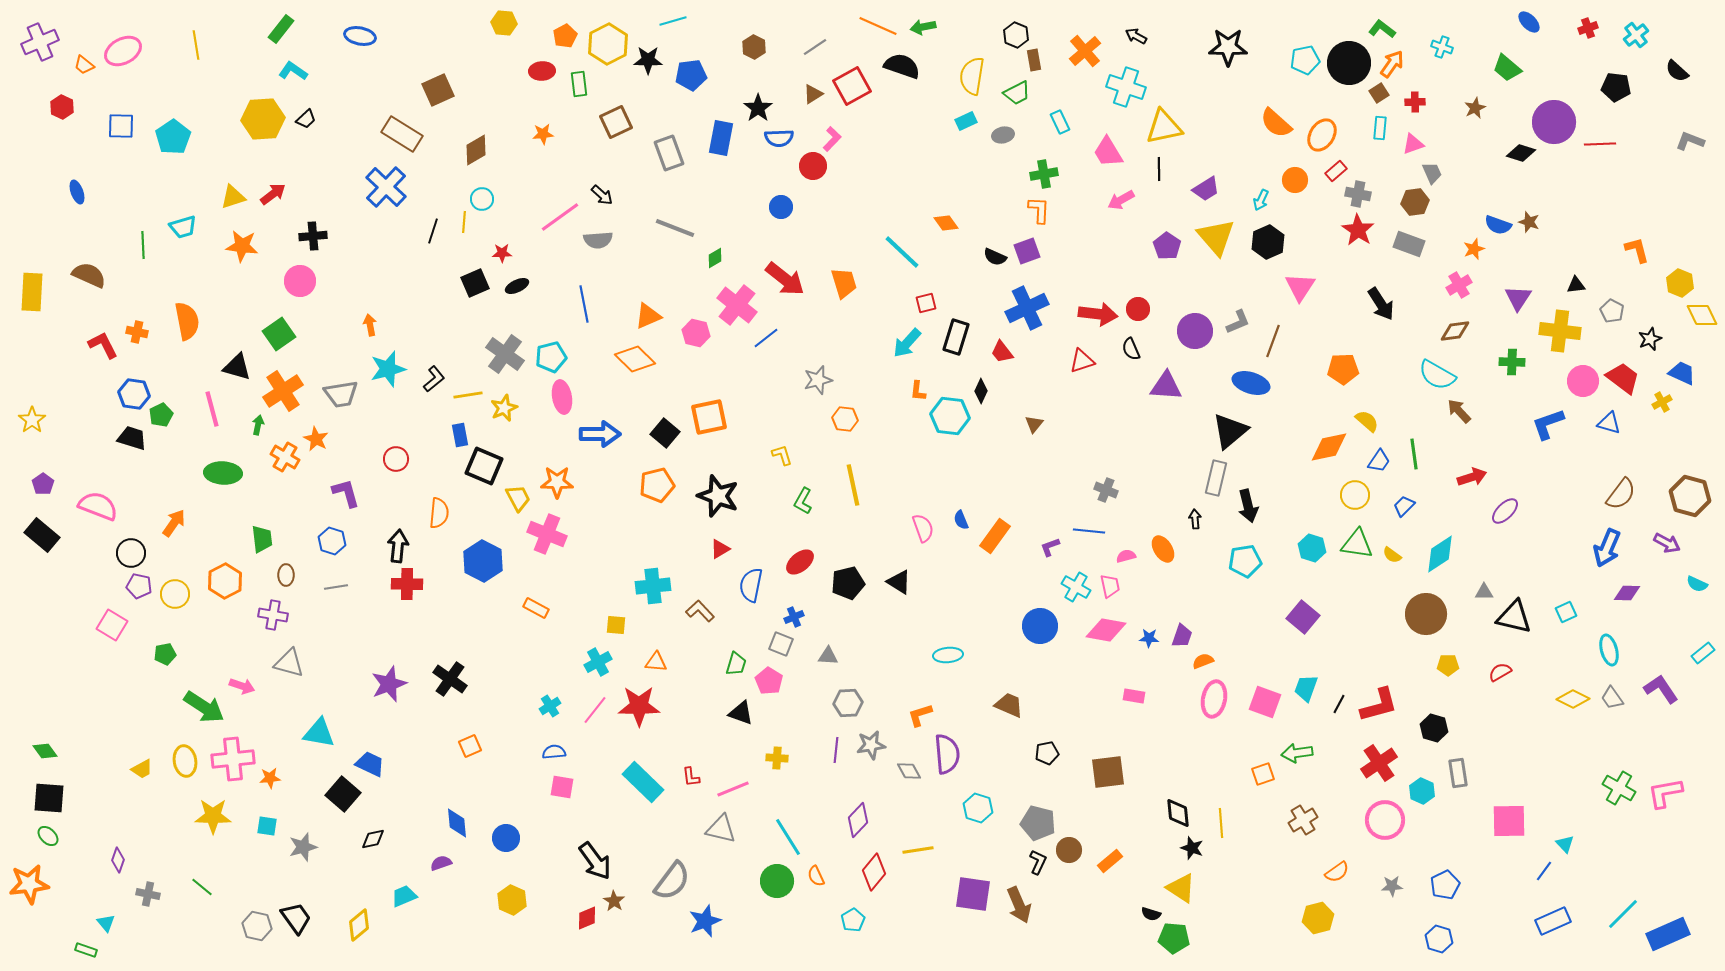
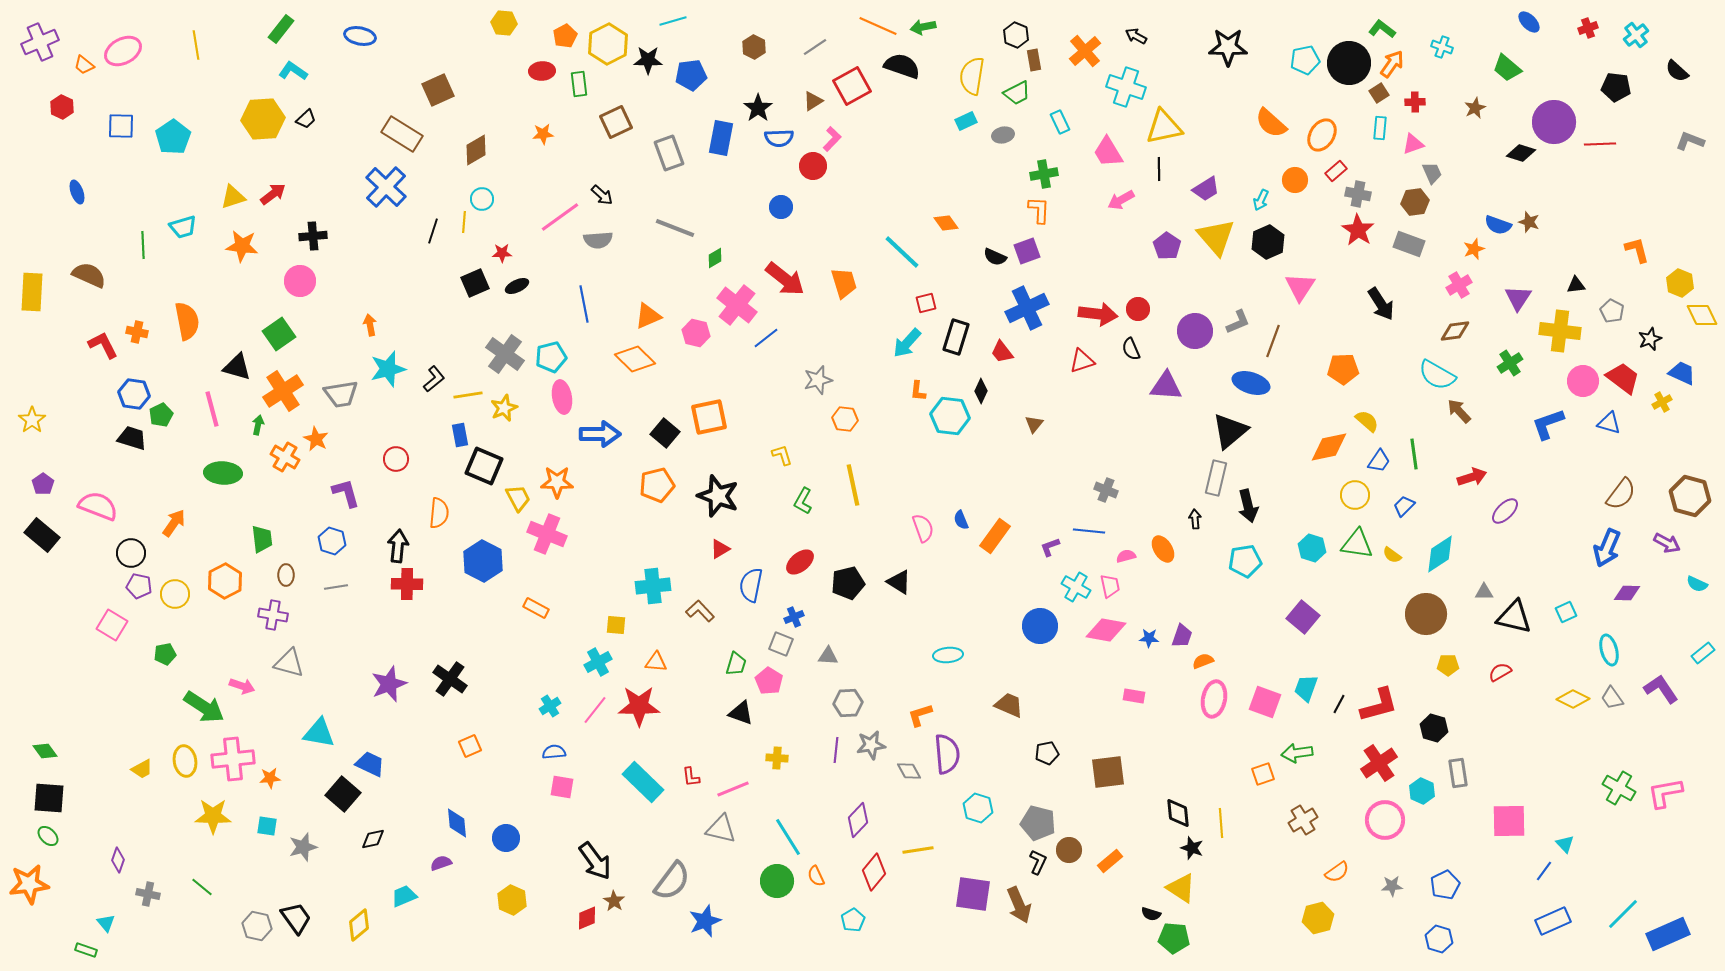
brown triangle at (813, 94): moved 7 px down
orange semicircle at (1276, 123): moved 5 px left
green cross at (1512, 362): moved 2 px left, 1 px down; rotated 35 degrees counterclockwise
